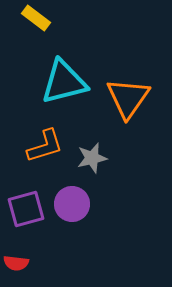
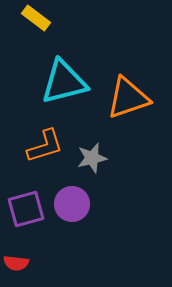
orange triangle: rotated 36 degrees clockwise
